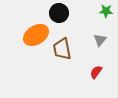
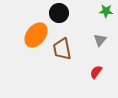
orange ellipse: rotated 20 degrees counterclockwise
